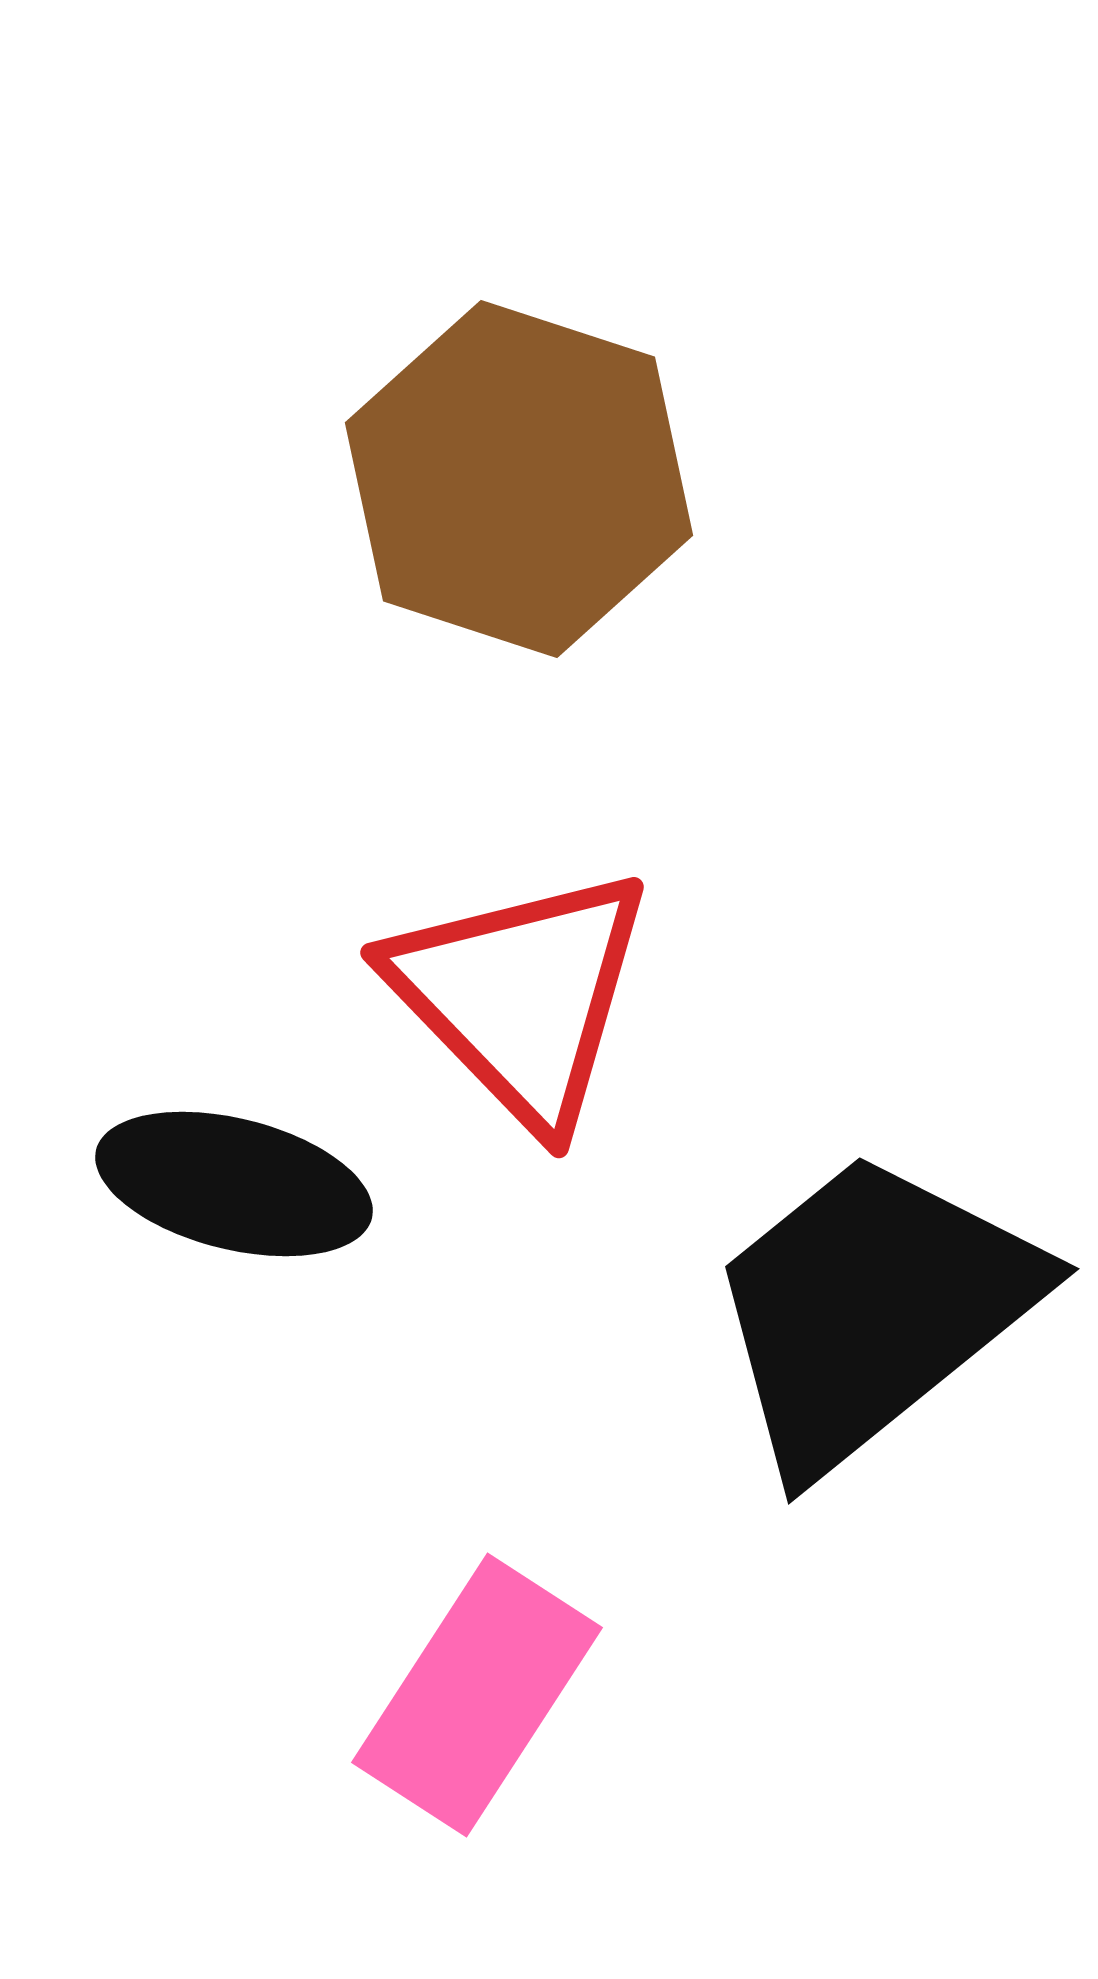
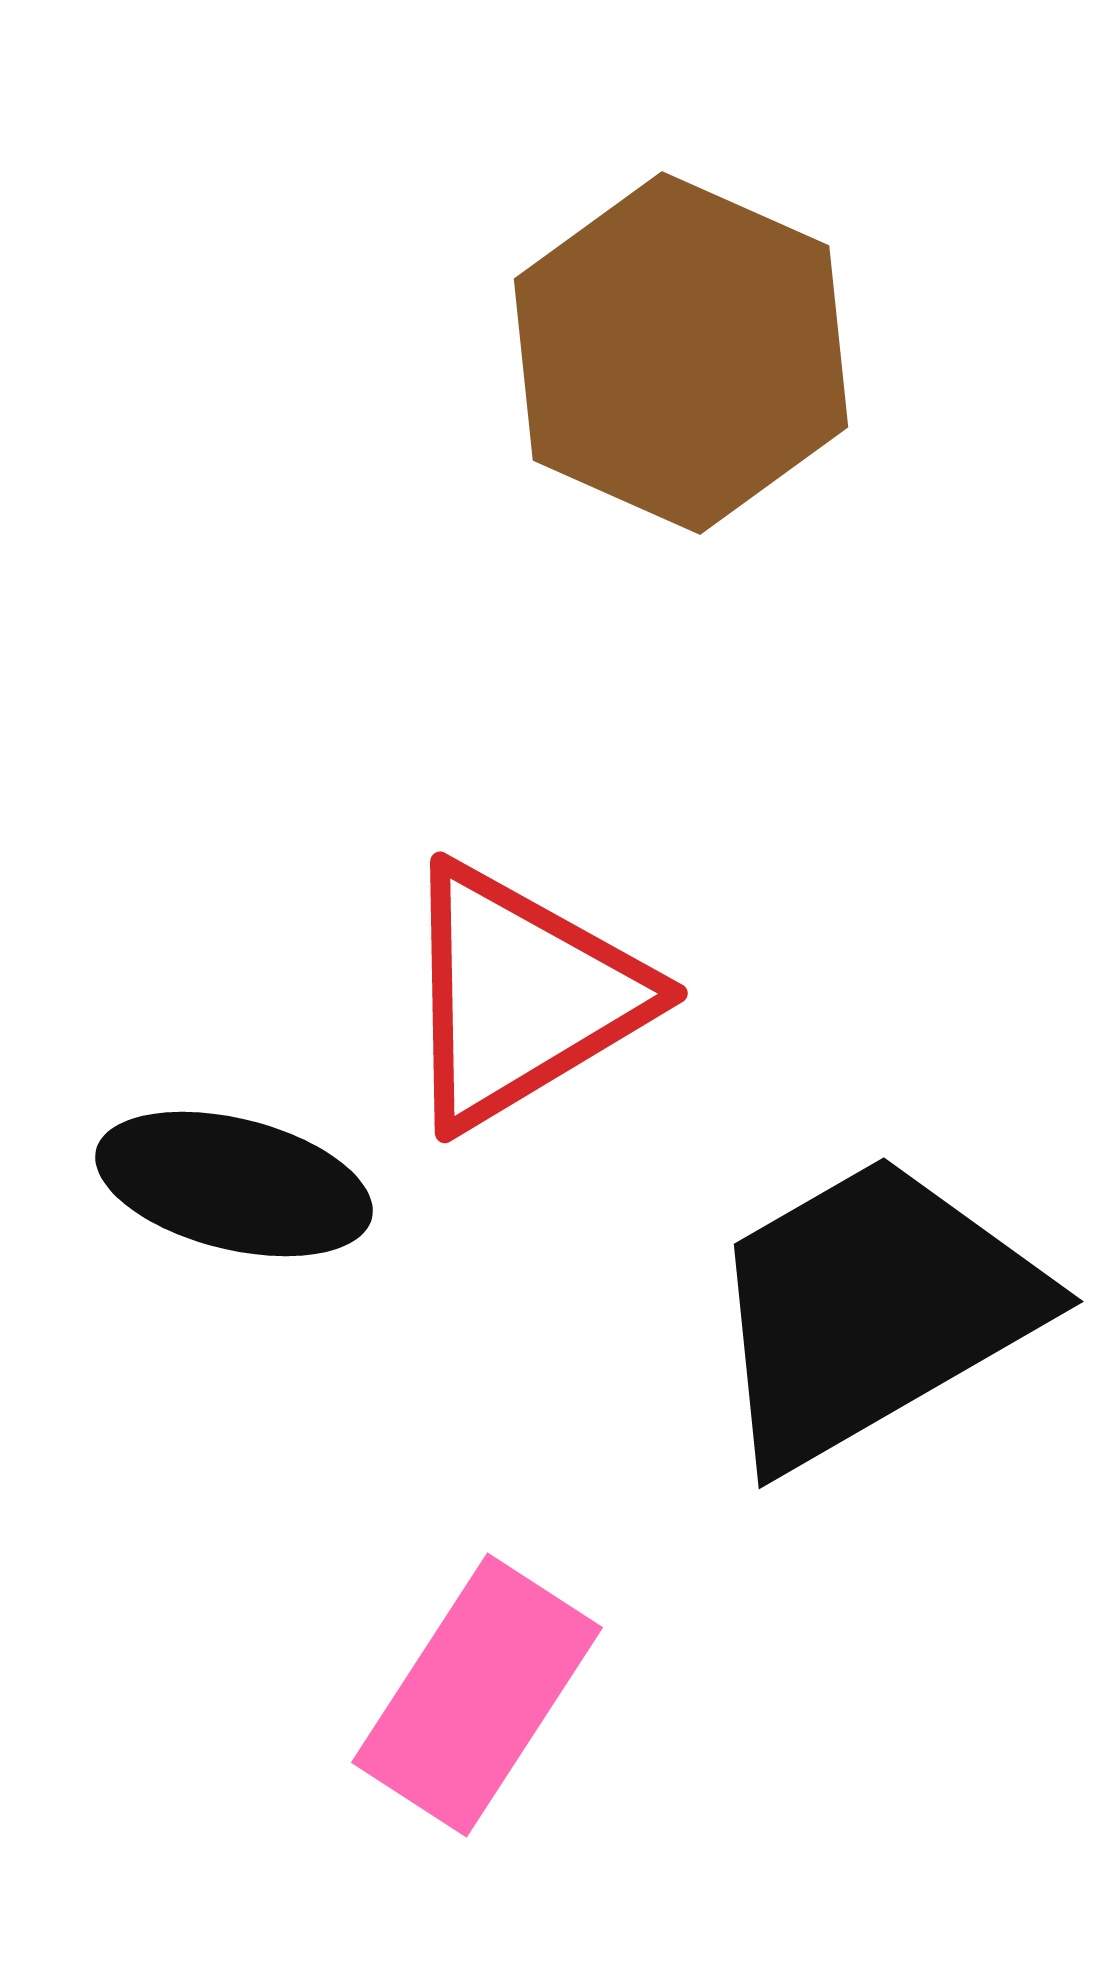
brown hexagon: moved 162 px right, 126 px up; rotated 6 degrees clockwise
red triangle: rotated 43 degrees clockwise
black trapezoid: rotated 9 degrees clockwise
